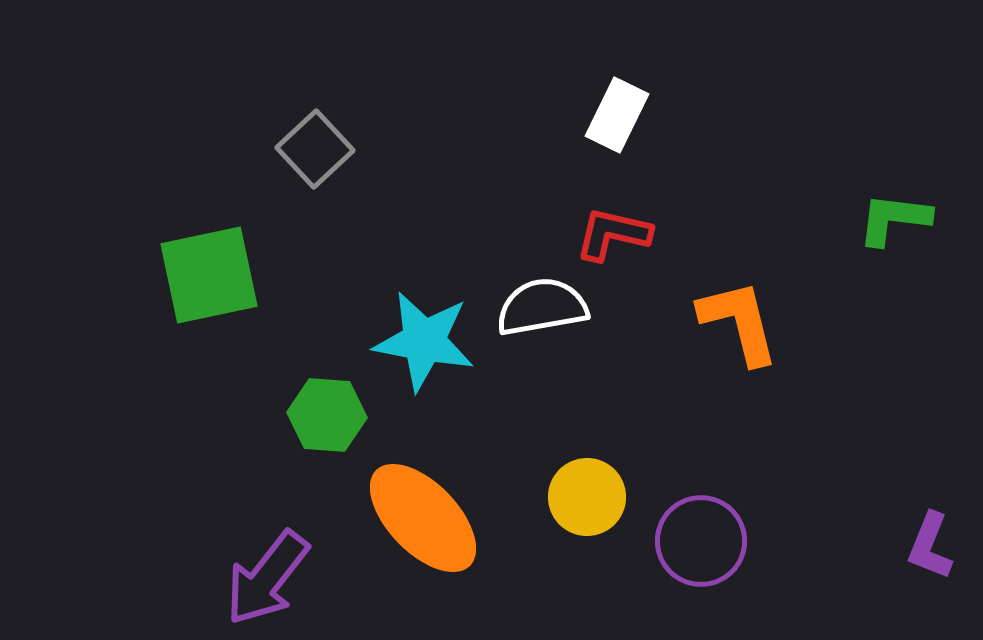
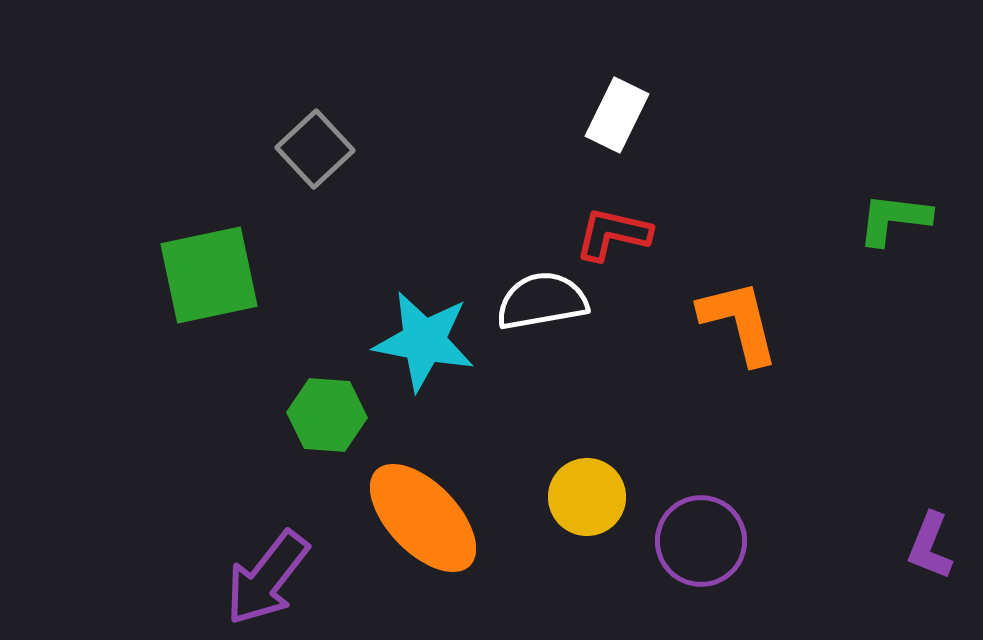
white semicircle: moved 6 px up
